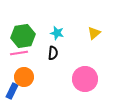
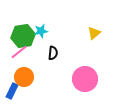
cyan star: moved 16 px left, 2 px up; rotated 24 degrees counterclockwise
pink line: moved 1 px up; rotated 30 degrees counterclockwise
